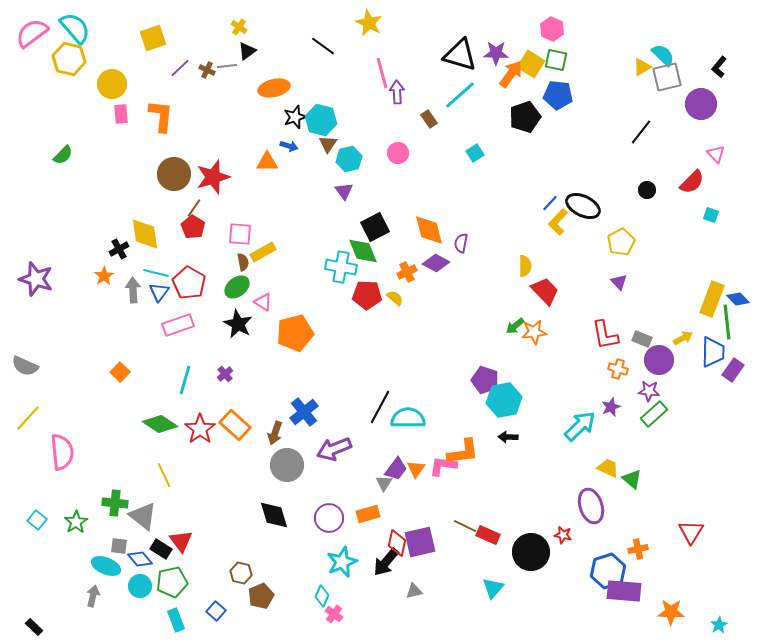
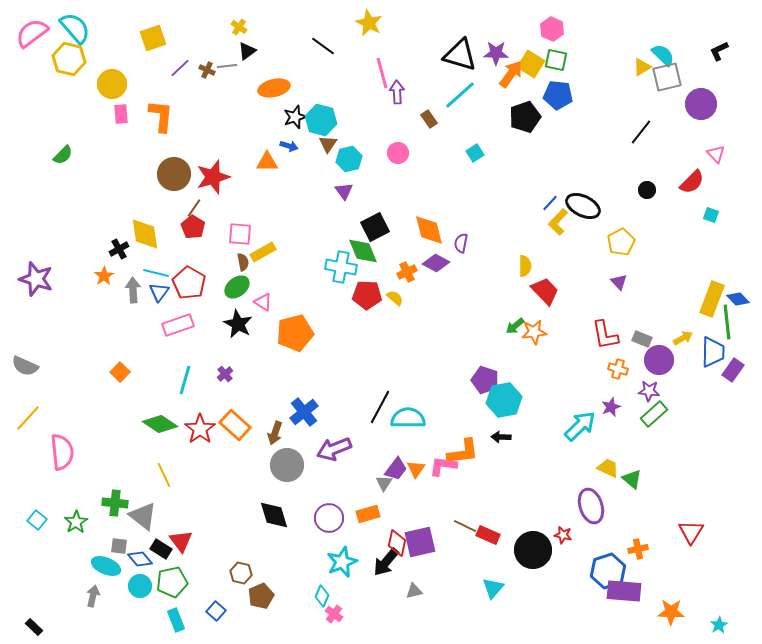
black L-shape at (719, 67): moved 16 px up; rotated 25 degrees clockwise
black arrow at (508, 437): moved 7 px left
black circle at (531, 552): moved 2 px right, 2 px up
